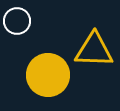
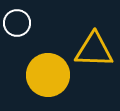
white circle: moved 2 px down
